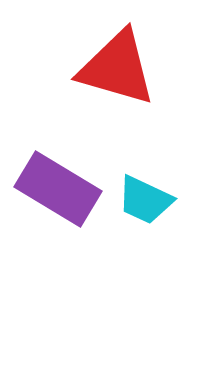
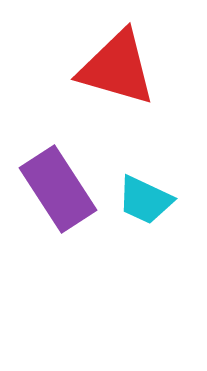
purple rectangle: rotated 26 degrees clockwise
